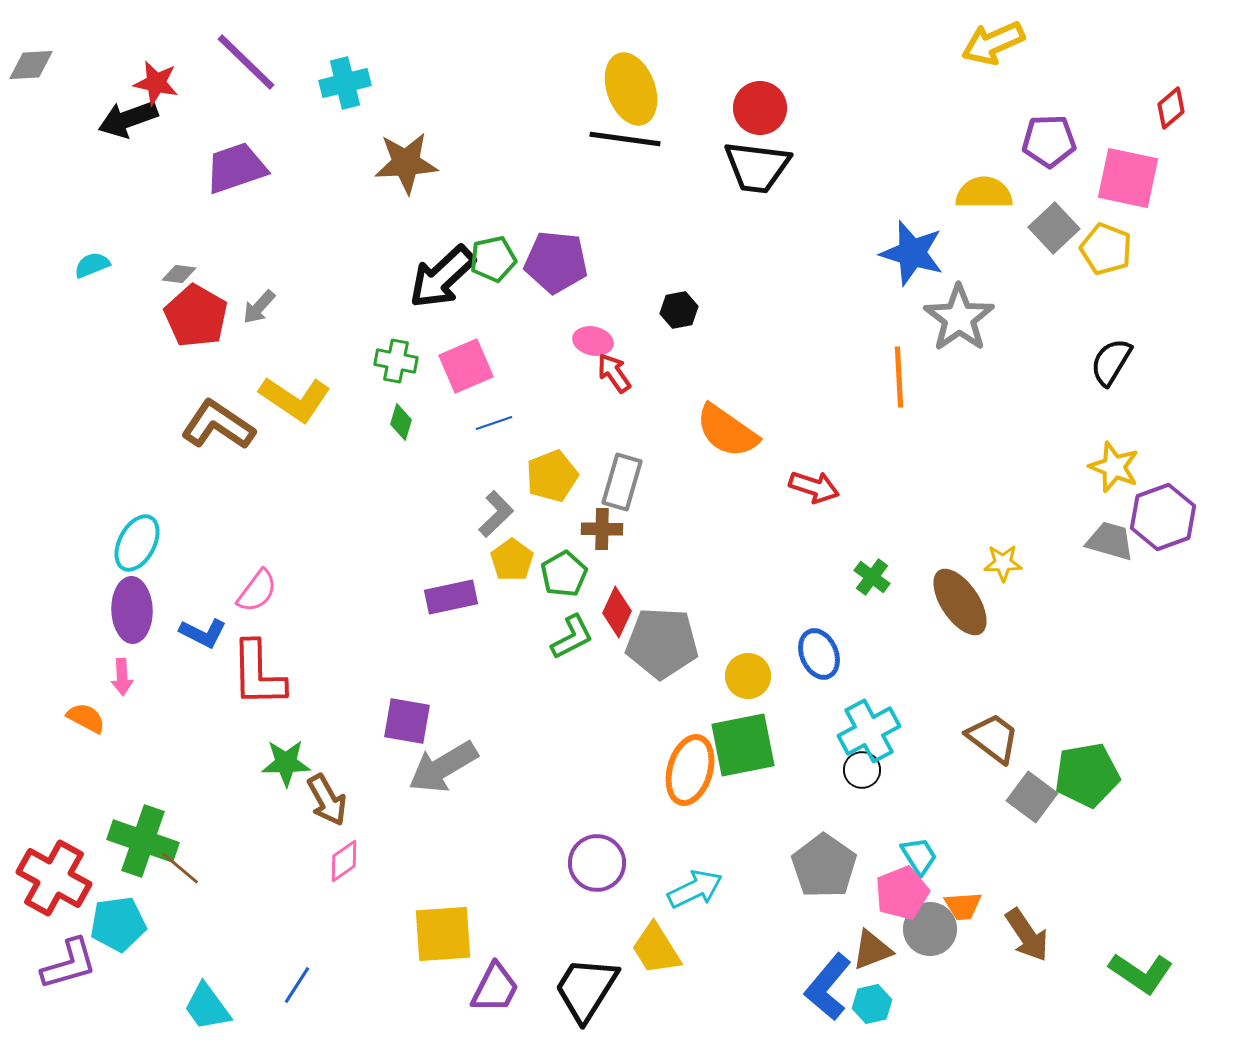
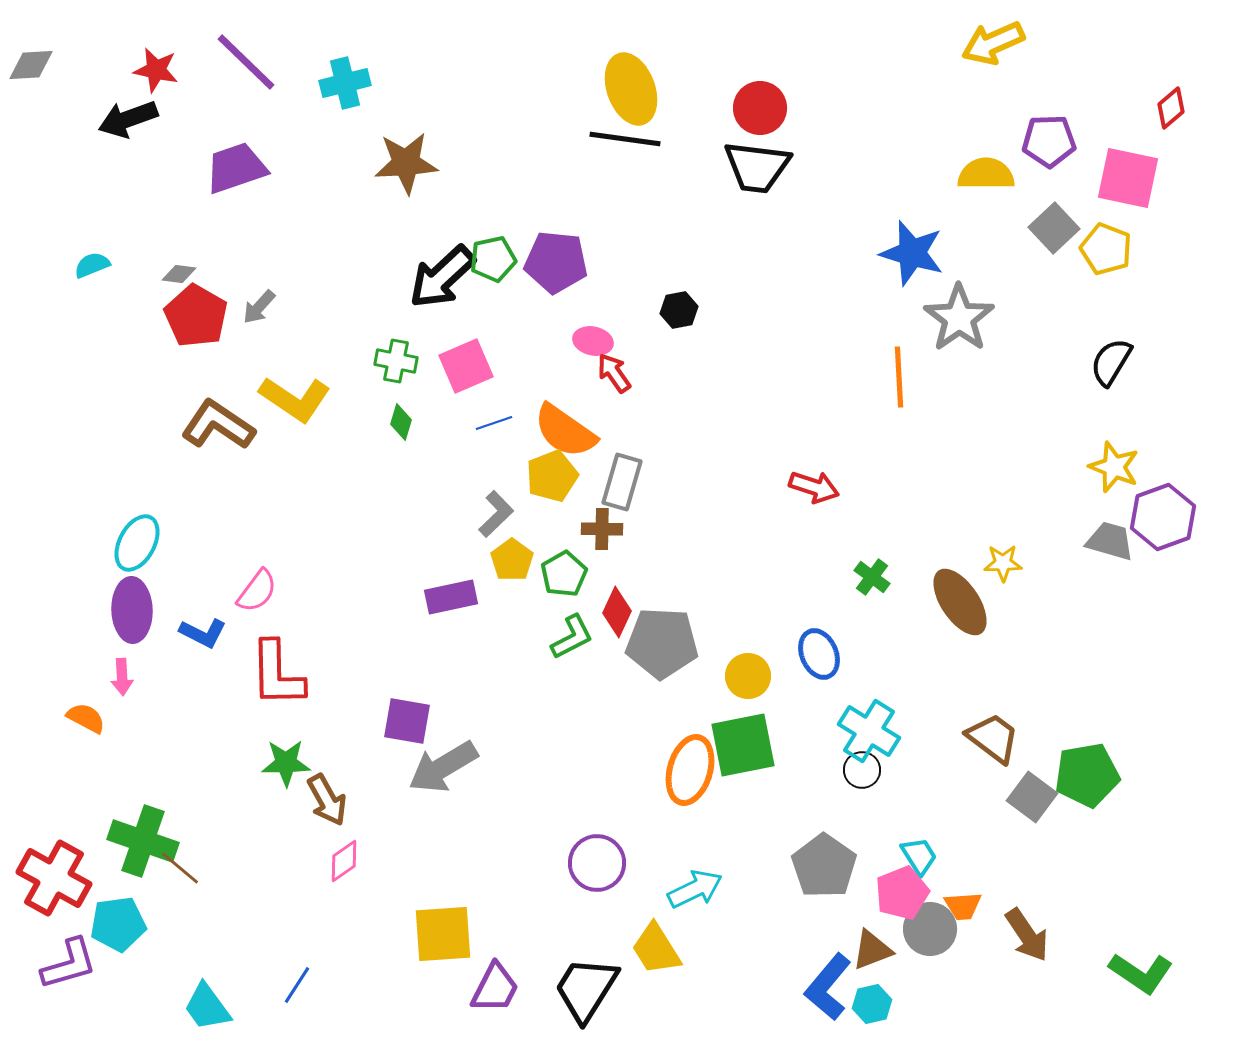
red star at (156, 83): moved 13 px up
yellow semicircle at (984, 193): moved 2 px right, 19 px up
orange semicircle at (727, 431): moved 162 px left
red L-shape at (258, 674): moved 19 px right
cyan cross at (869, 731): rotated 30 degrees counterclockwise
